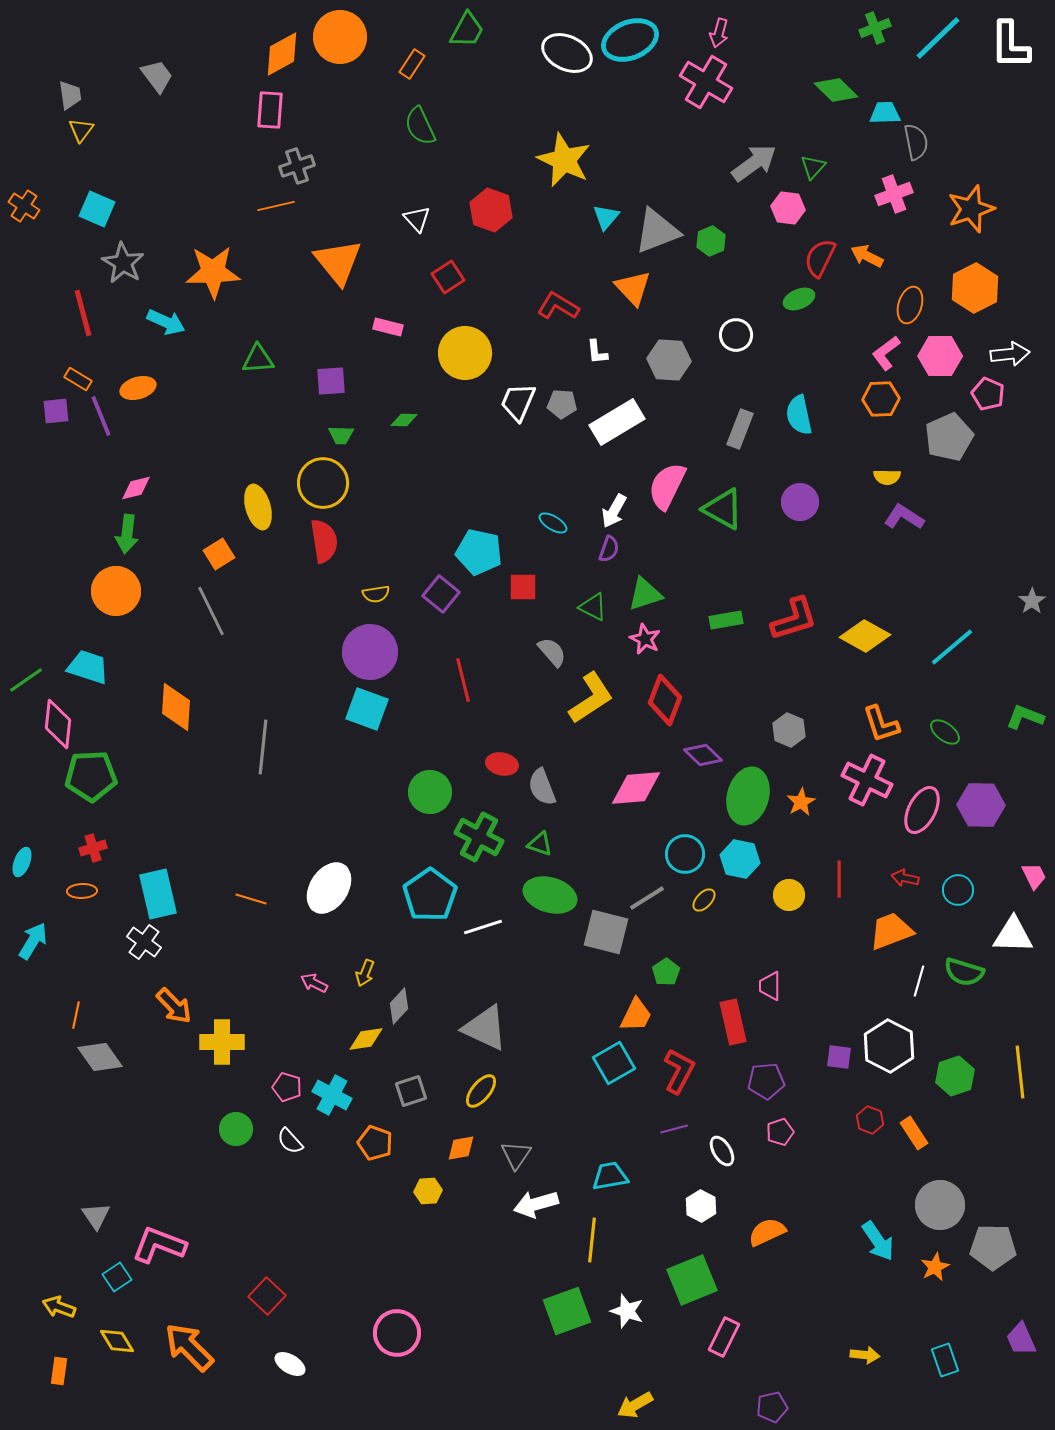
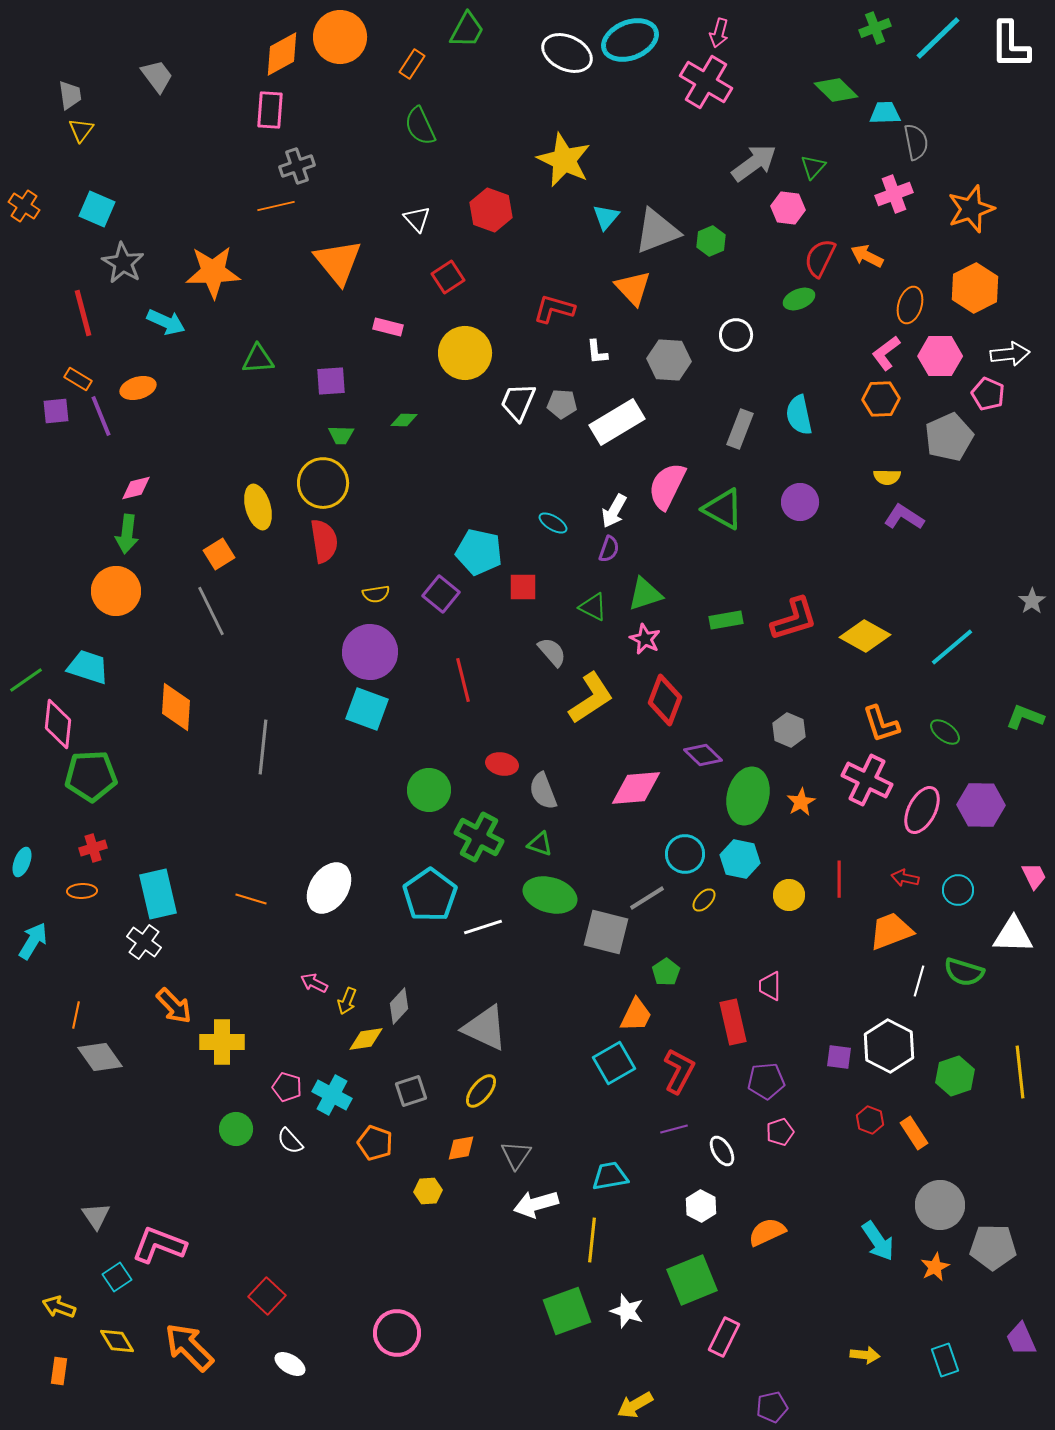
red L-shape at (558, 306): moved 4 px left, 3 px down; rotated 15 degrees counterclockwise
gray semicircle at (542, 787): moved 1 px right, 4 px down
green circle at (430, 792): moved 1 px left, 2 px up
yellow arrow at (365, 973): moved 18 px left, 28 px down
